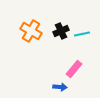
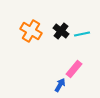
black cross: rotated 28 degrees counterclockwise
blue arrow: moved 2 px up; rotated 64 degrees counterclockwise
